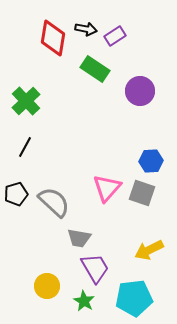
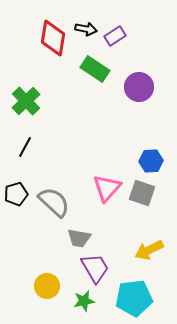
purple circle: moved 1 px left, 4 px up
green star: rotated 30 degrees clockwise
